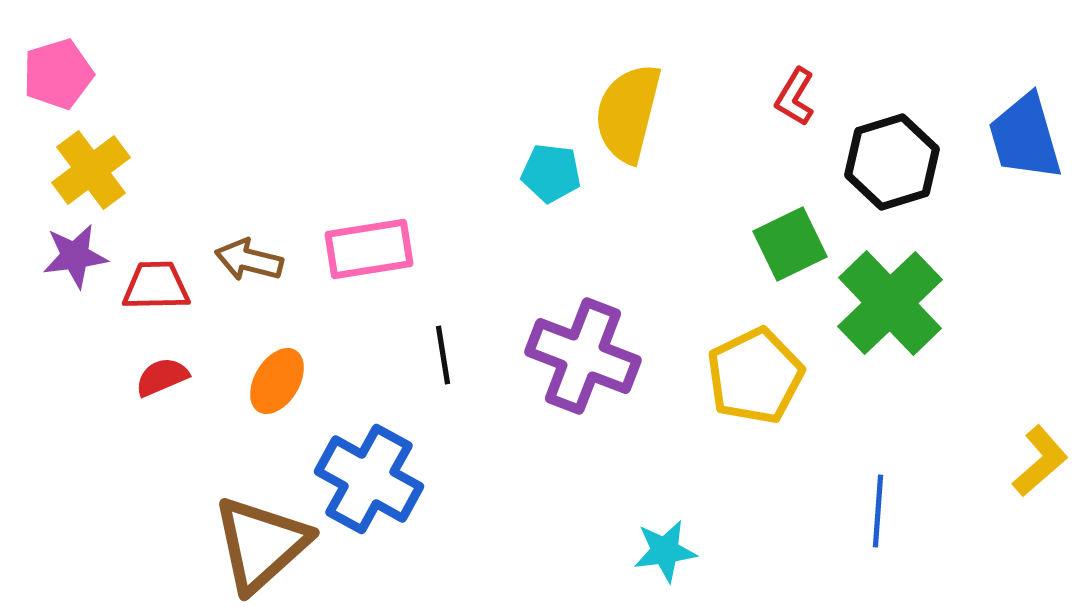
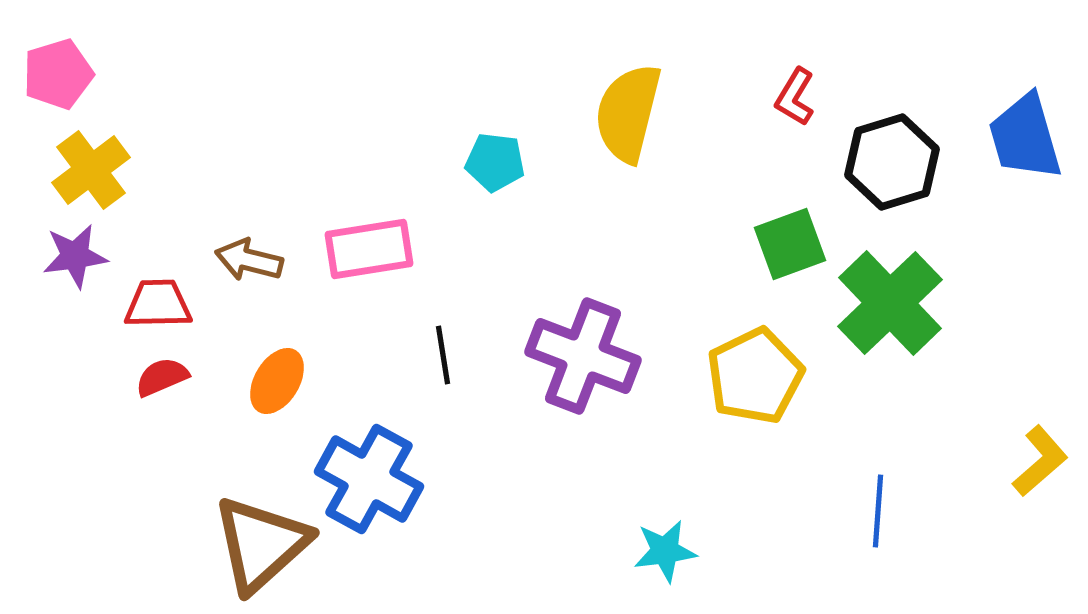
cyan pentagon: moved 56 px left, 11 px up
green square: rotated 6 degrees clockwise
red trapezoid: moved 2 px right, 18 px down
